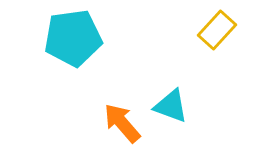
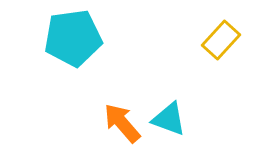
yellow rectangle: moved 4 px right, 10 px down
cyan triangle: moved 2 px left, 13 px down
